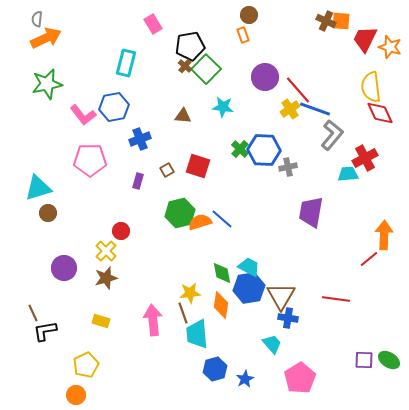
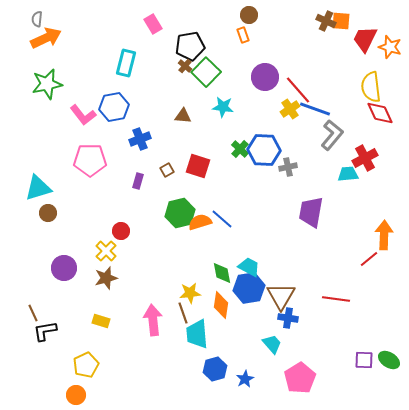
green square at (206, 69): moved 3 px down
